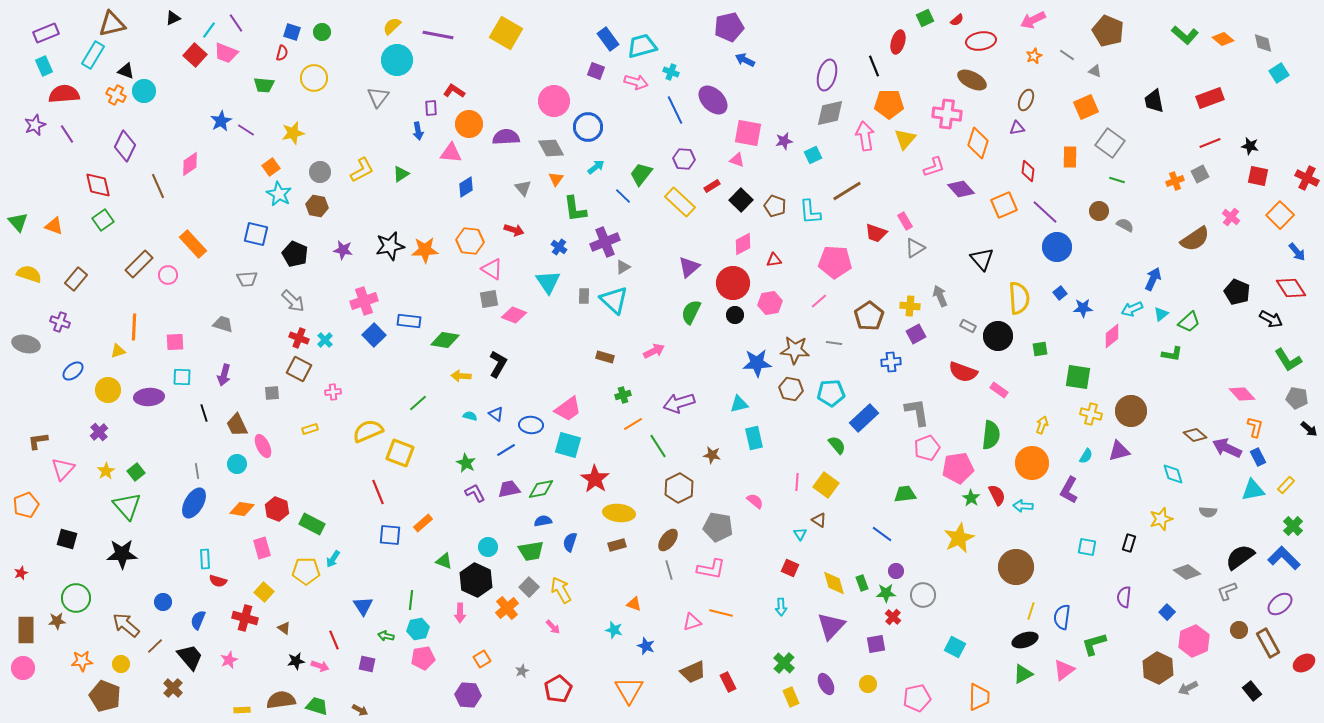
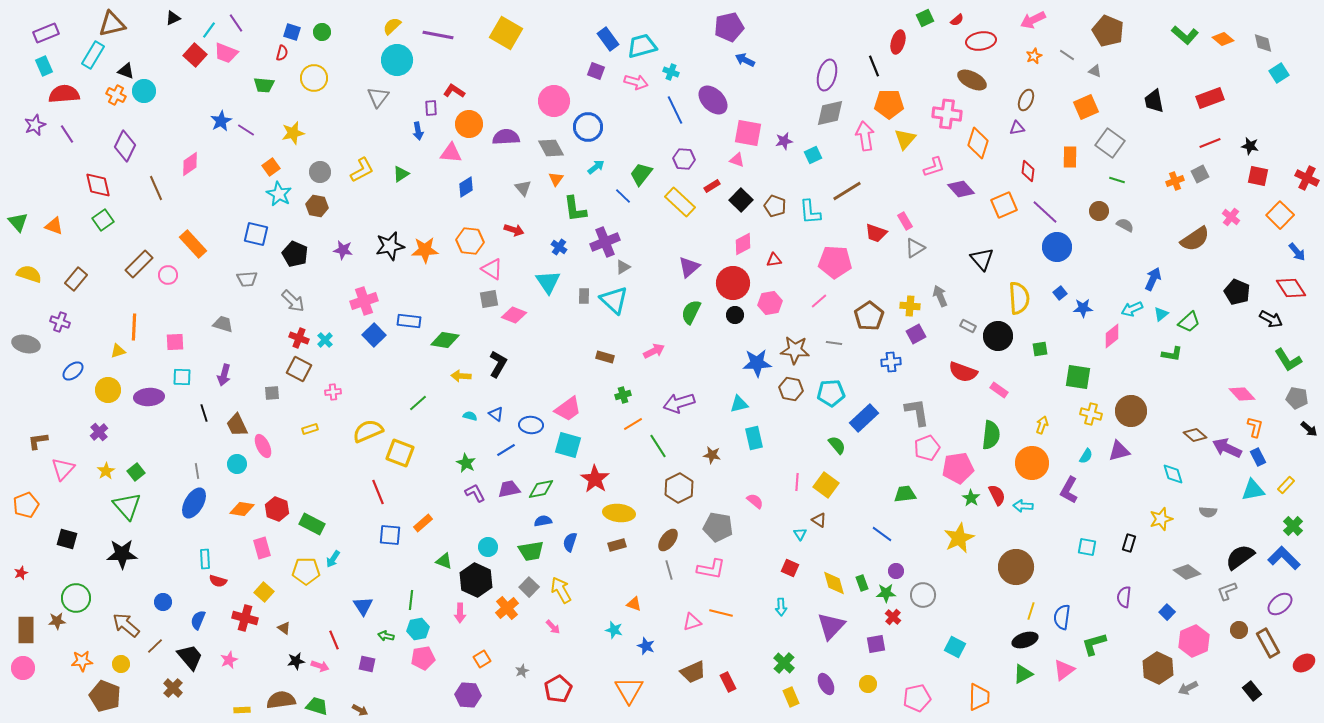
brown line at (158, 186): moved 2 px left, 2 px down
